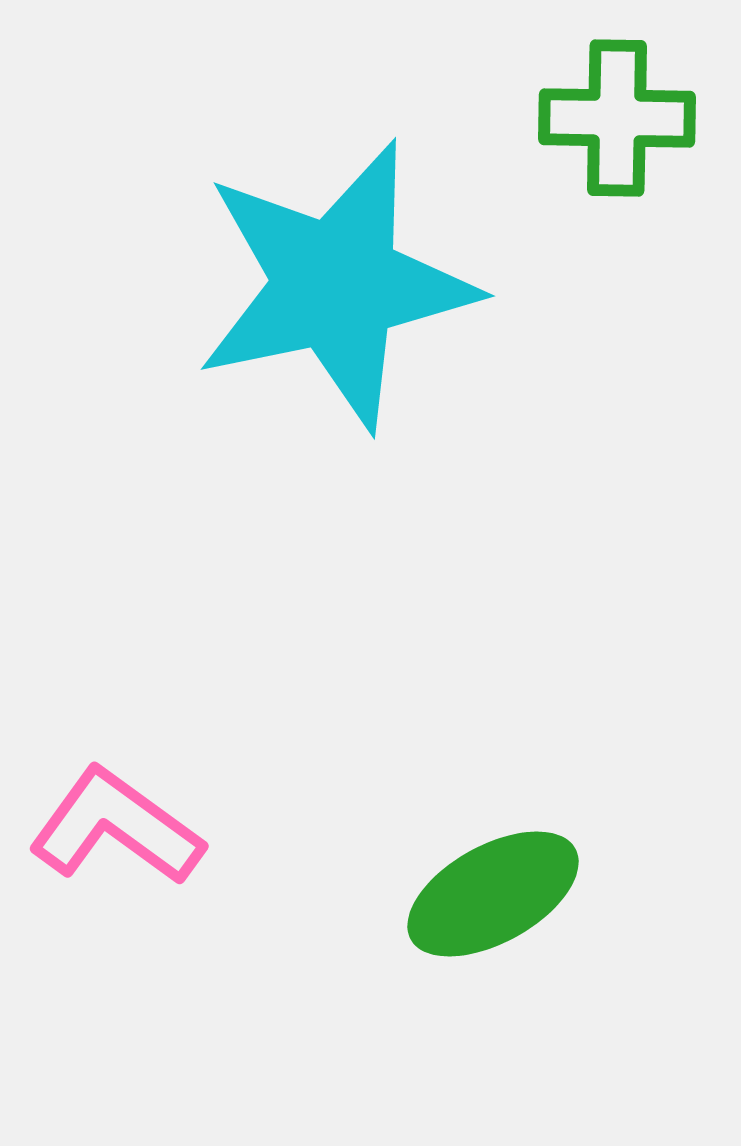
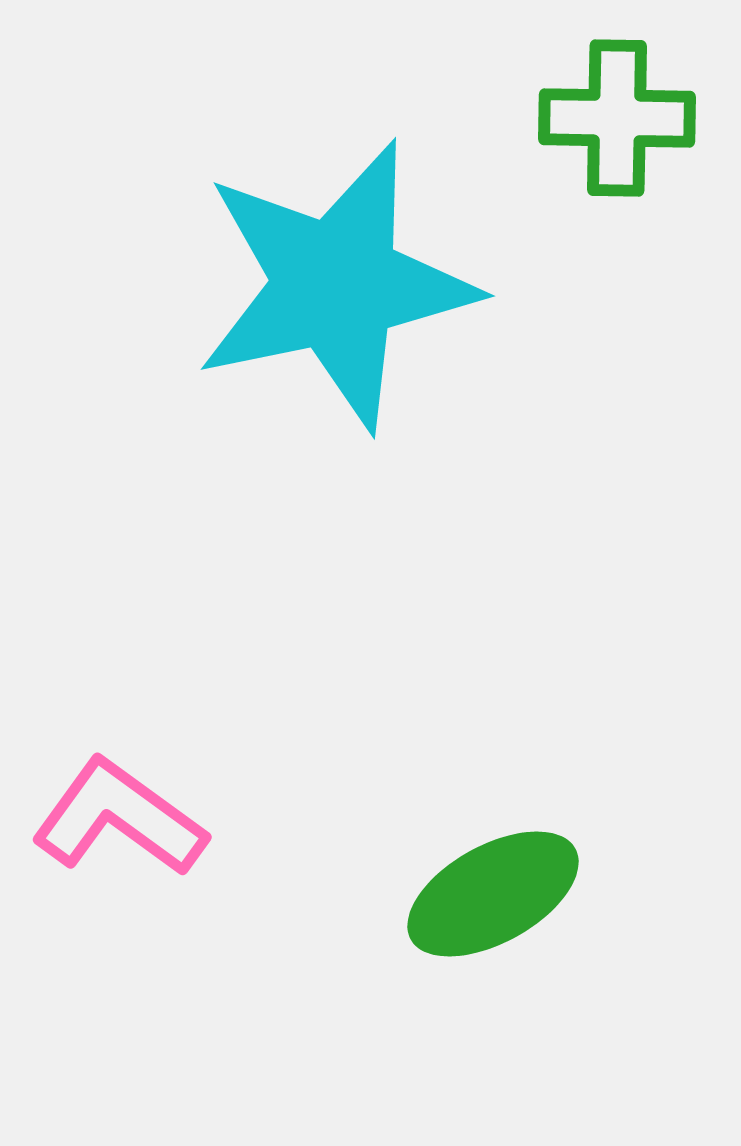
pink L-shape: moved 3 px right, 9 px up
